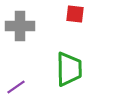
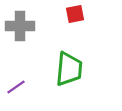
red square: rotated 18 degrees counterclockwise
green trapezoid: rotated 6 degrees clockwise
